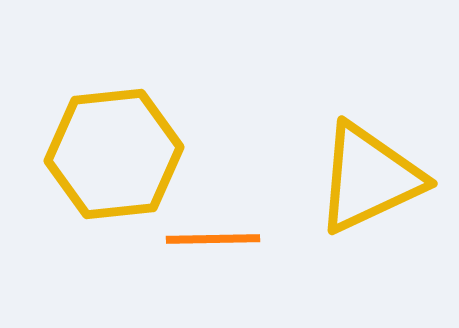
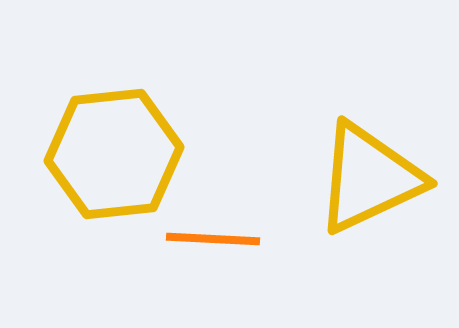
orange line: rotated 4 degrees clockwise
